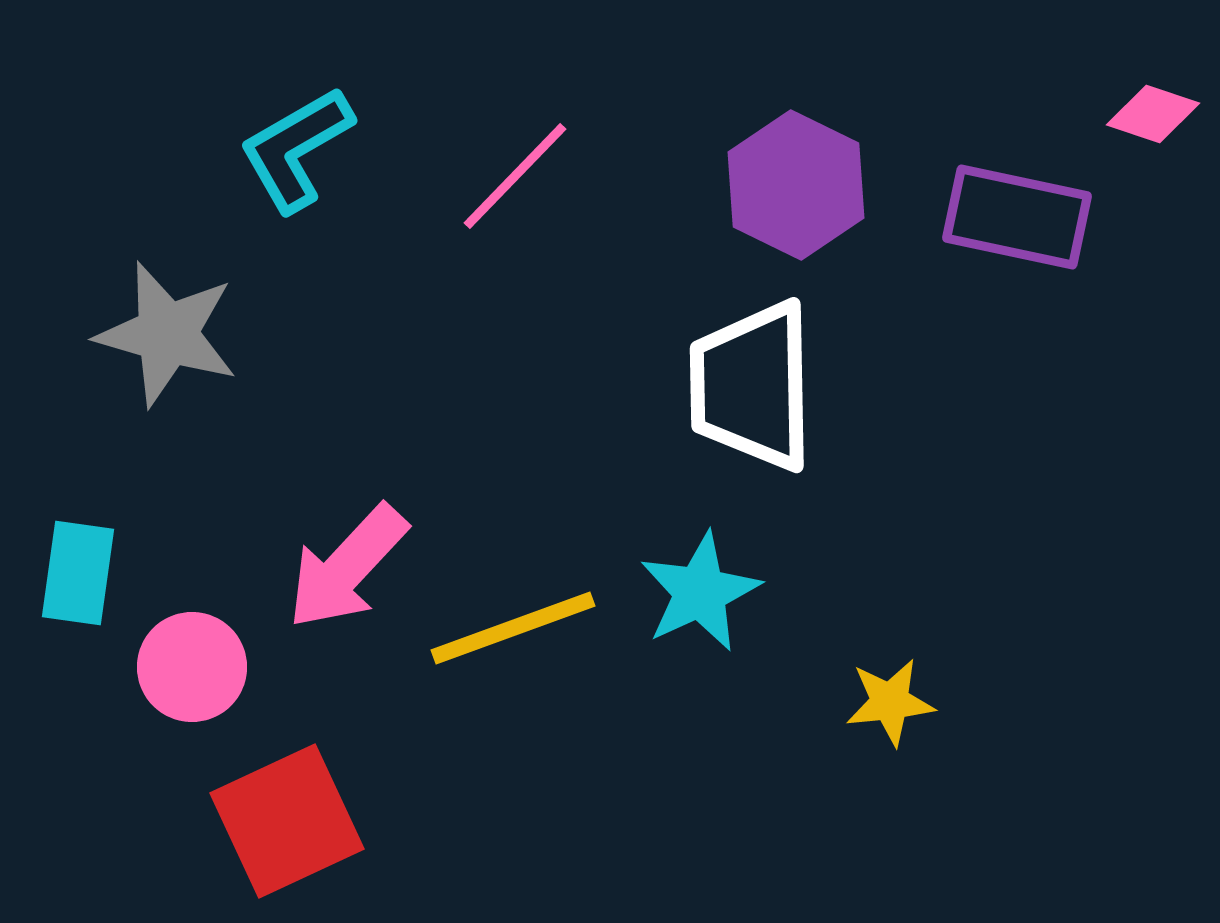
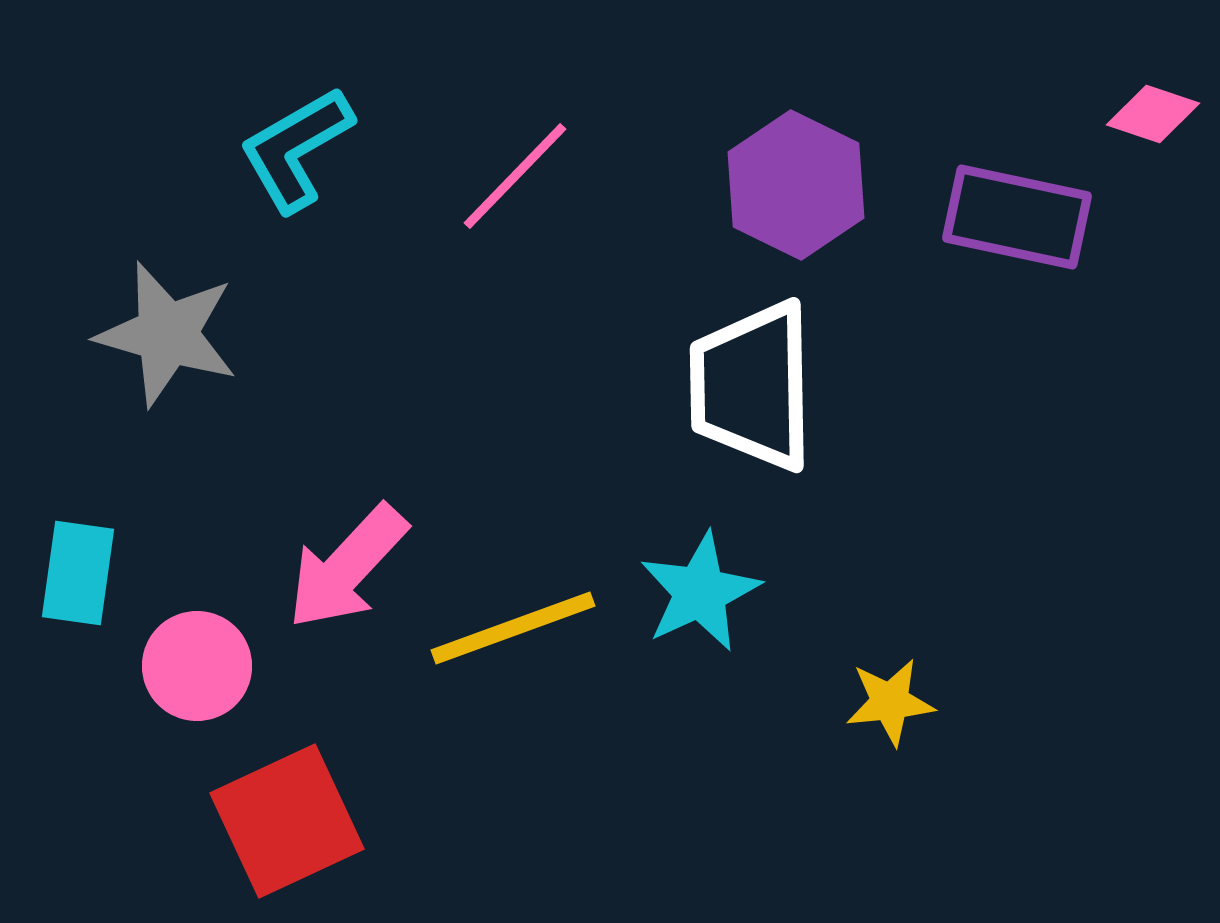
pink circle: moved 5 px right, 1 px up
